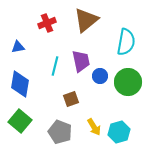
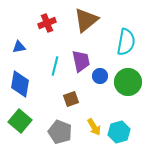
blue triangle: moved 1 px right
